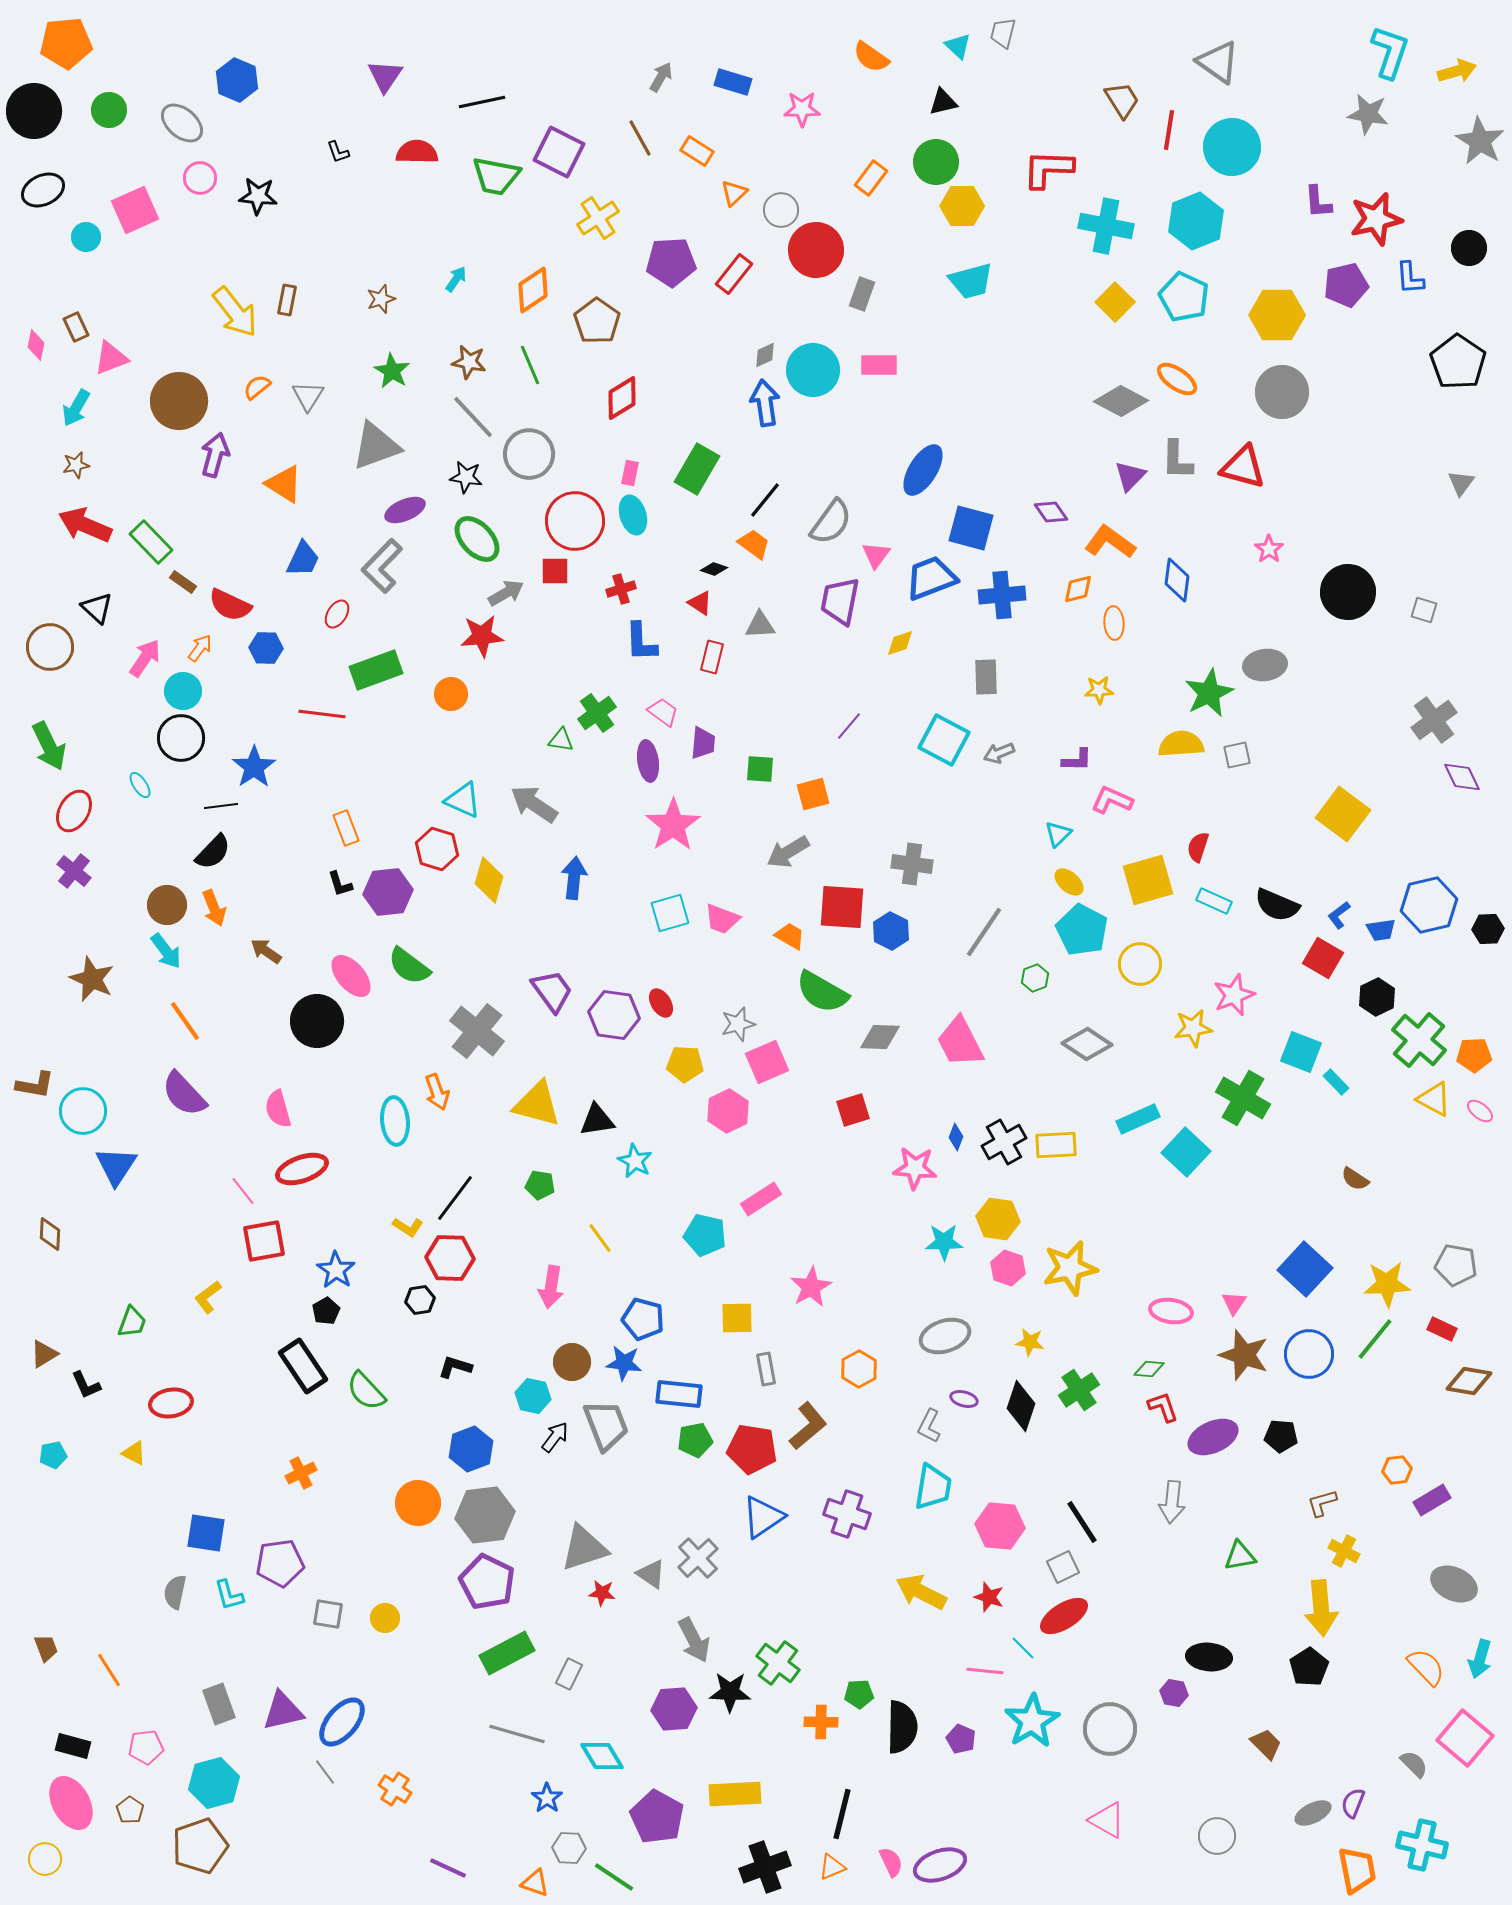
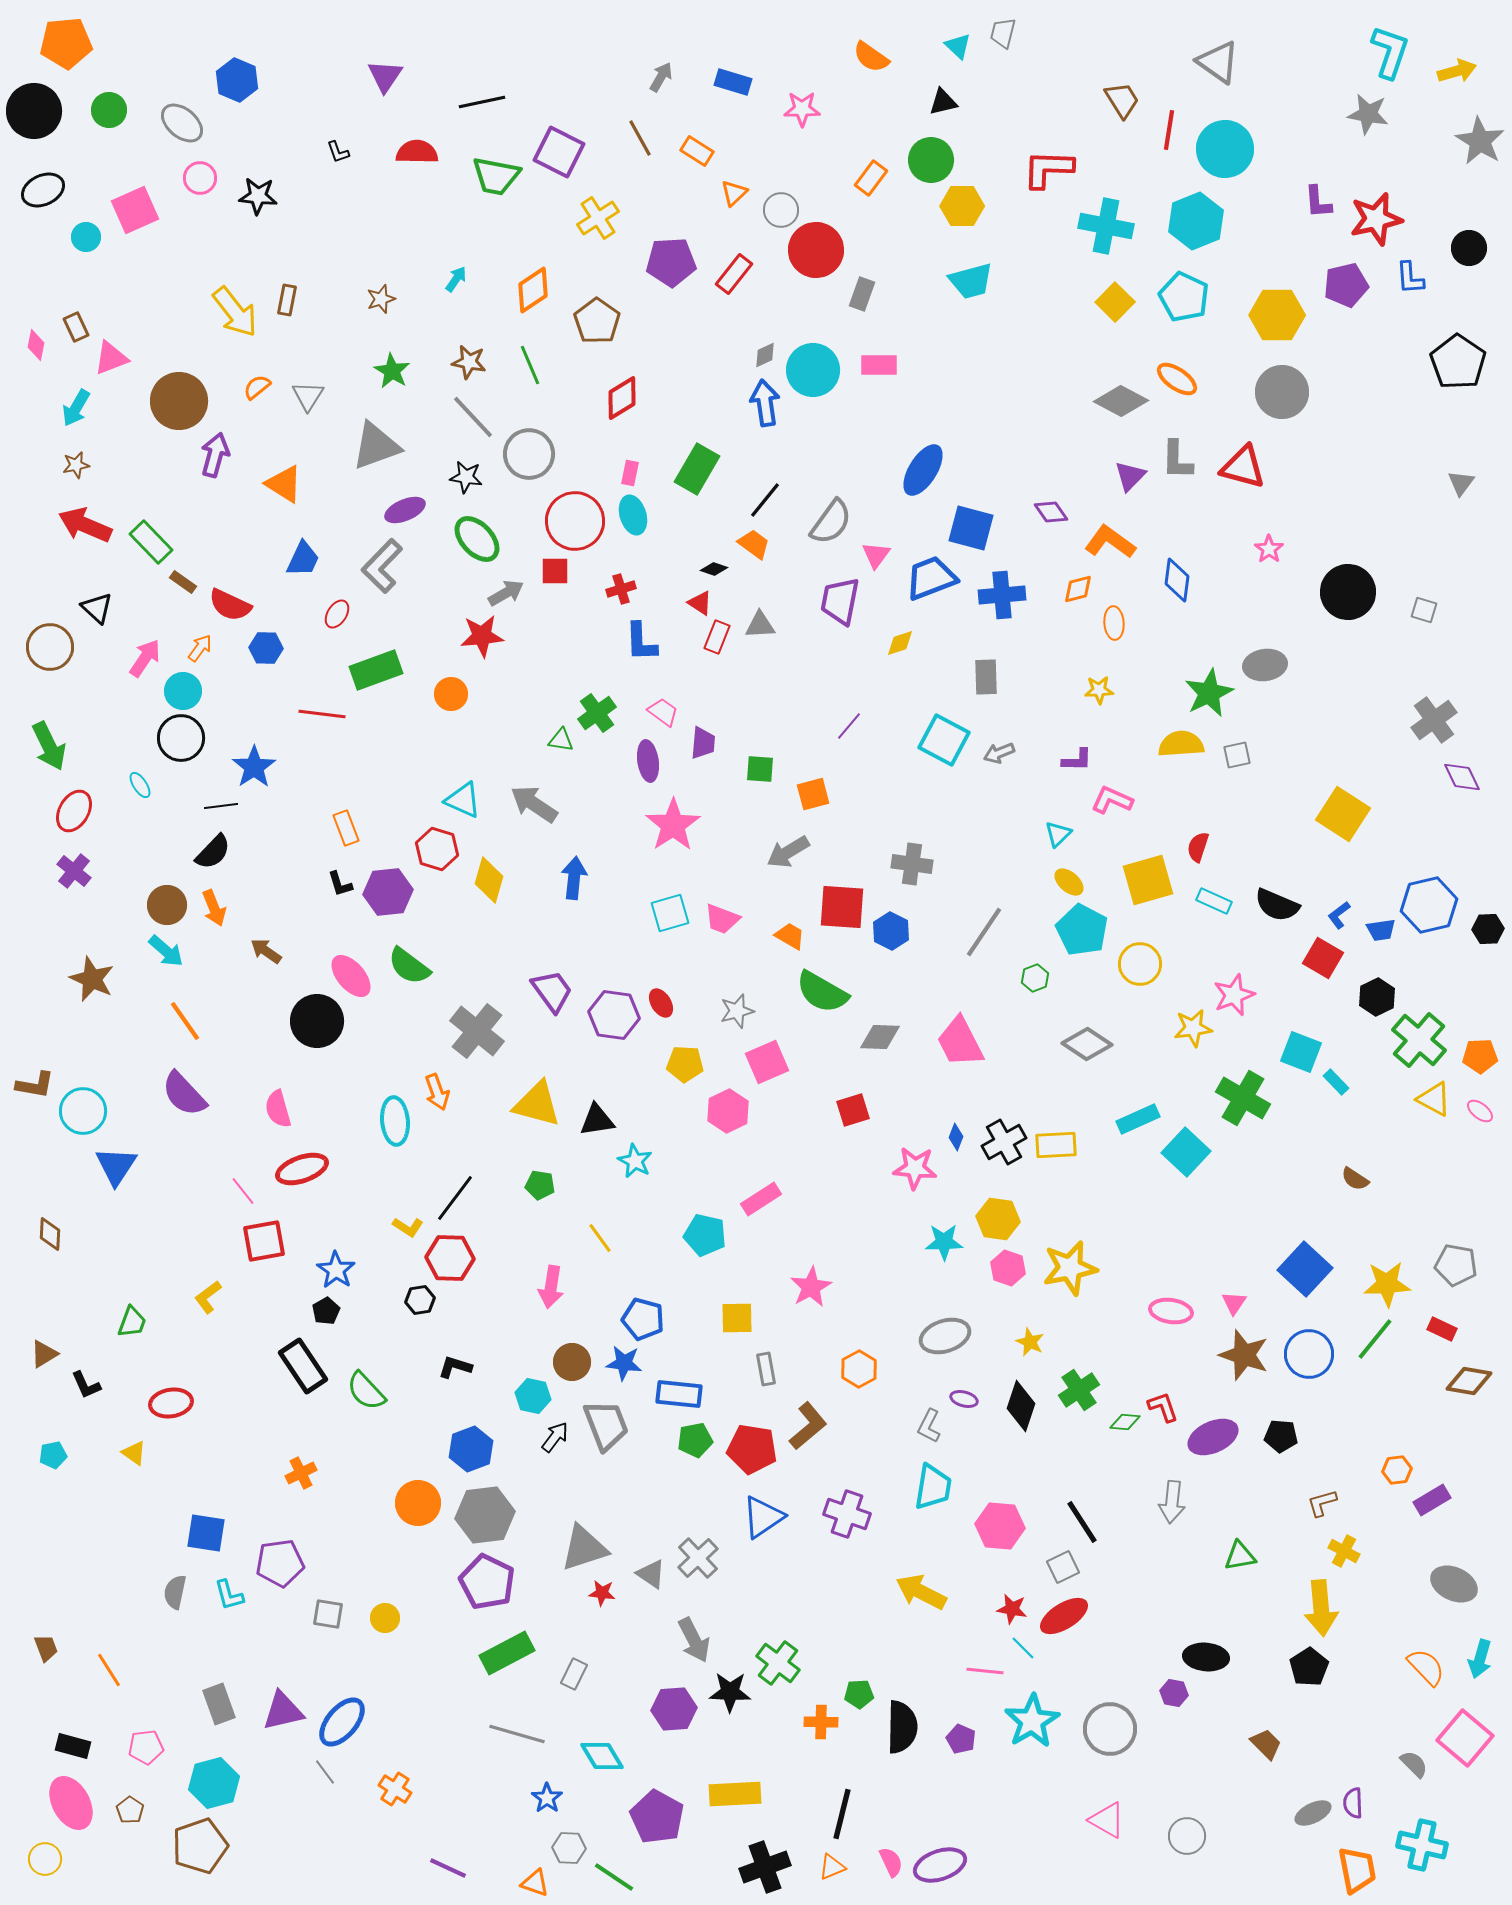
cyan circle at (1232, 147): moved 7 px left, 2 px down
green circle at (936, 162): moved 5 px left, 2 px up
red rectangle at (712, 657): moved 5 px right, 20 px up; rotated 8 degrees clockwise
yellow square at (1343, 814): rotated 4 degrees counterclockwise
cyan arrow at (166, 951): rotated 12 degrees counterclockwise
gray star at (738, 1024): moved 1 px left, 13 px up
orange pentagon at (1474, 1055): moved 6 px right, 1 px down
yellow star at (1030, 1342): rotated 16 degrees clockwise
green diamond at (1149, 1369): moved 24 px left, 53 px down
yellow triangle at (134, 1453): rotated 8 degrees clockwise
red star at (989, 1597): moved 23 px right, 12 px down; rotated 8 degrees counterclockwise
black ellipse at (1209, 1657): moved 3 px left
gray rectangle at (569, 1674): moved 5 px right
purple semicircle at (1353, 1803): rotated 24 degrees counterclockwise
gray circle at (1217, 1836): moved 30 px left
